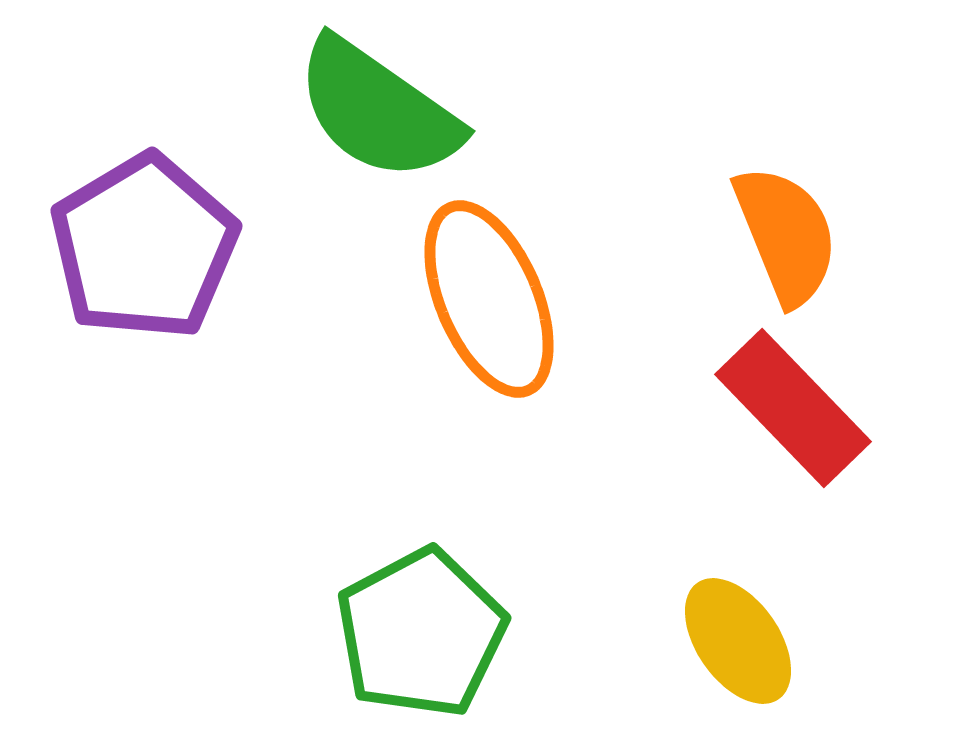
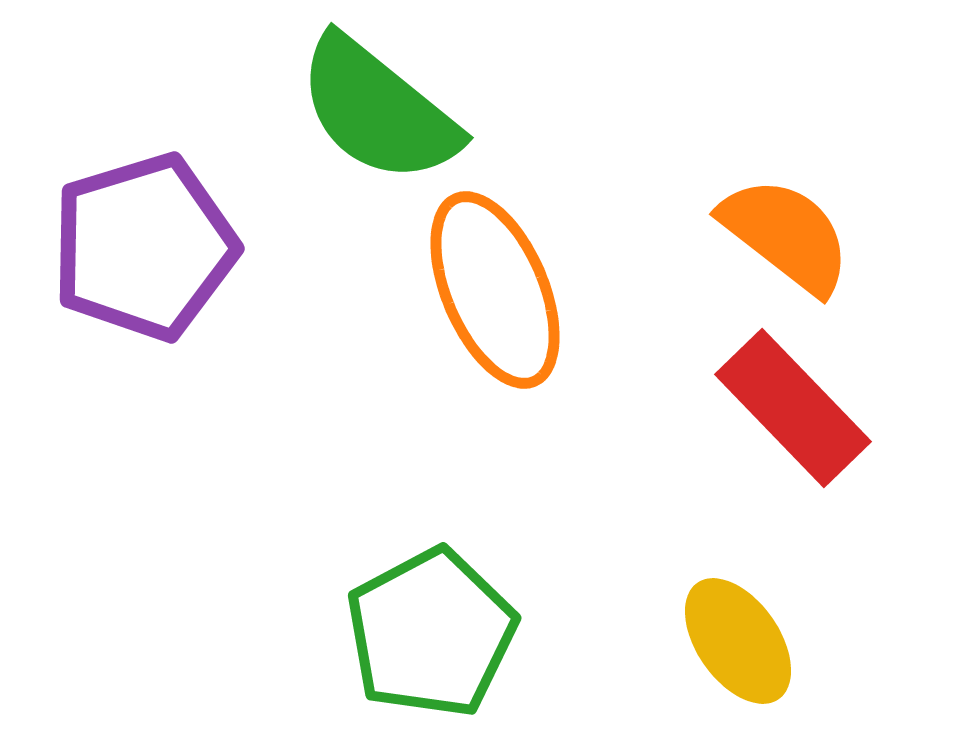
green semicircle: rotated 4 degrees clockwise
orange semicircle: rotated 30 degrees counterclockwise
purple pentagon: rotated 14 degrees clockwise
orange ellipse: moved 6 px right, 9 px up
green pentagon: moved 10 px right
